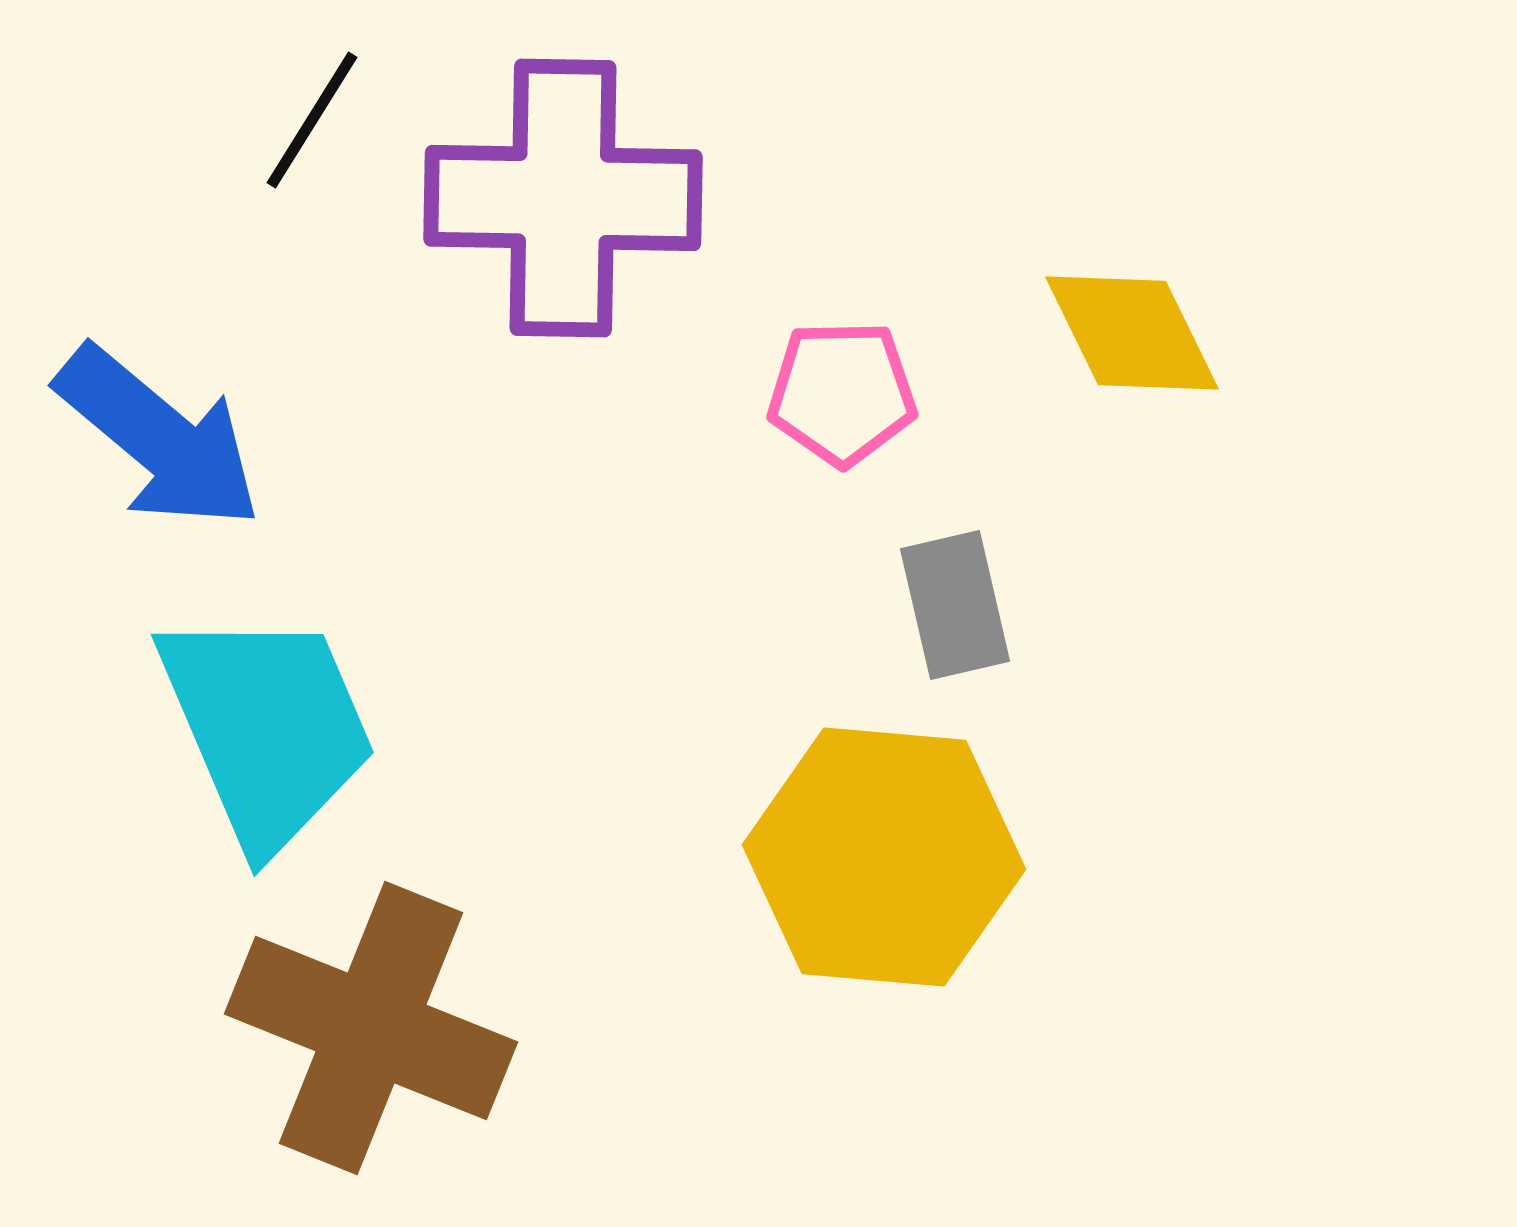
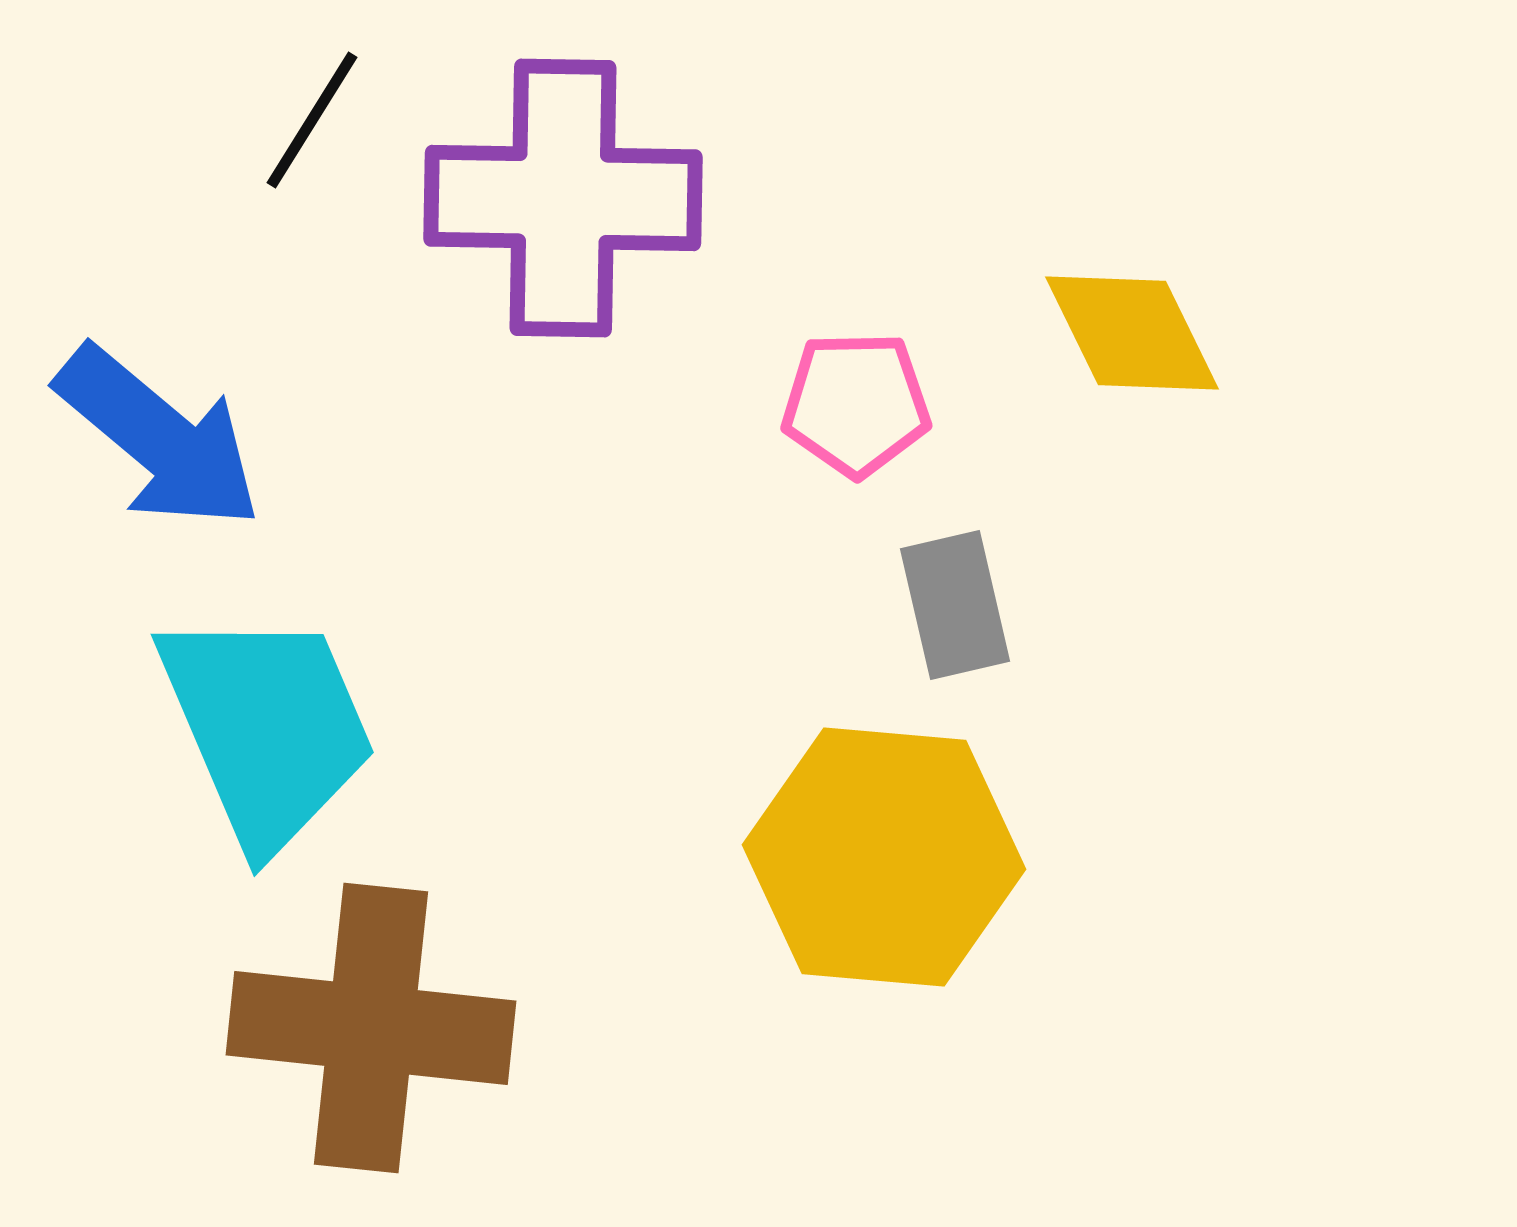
pink pentagon: moved 14 px right, 11 px down
brown cross: rotated 16 degrees counterclockwise
